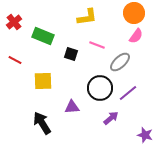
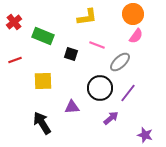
orange circle: moved 1 px left, 1 px down
red line: rotated 48 degrees counterclockwise
purple line: rotated 12 degrees counterclockwise
